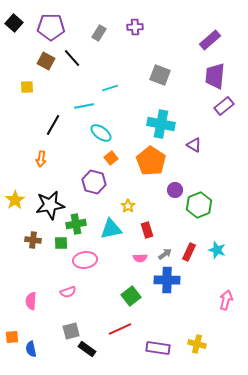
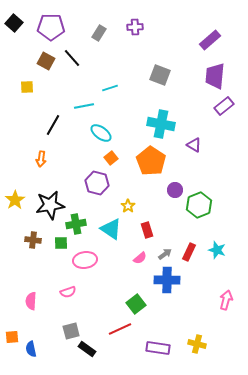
purple hexagon at (94, 182): moved 3 px right, 1 px down
cyan triangle at (111, 229): rotated 45 degrees clockwise
pink semicircle at (140, 258): rotated 40 degrees counterclockwise
green square at (131, 296): moved 5 px right, 8 px down
